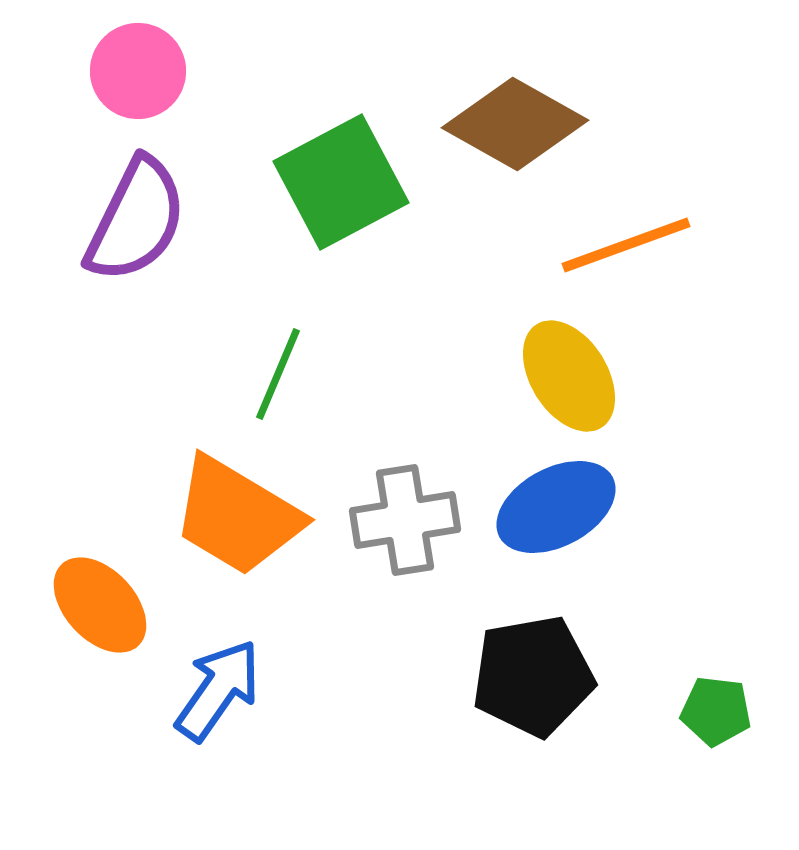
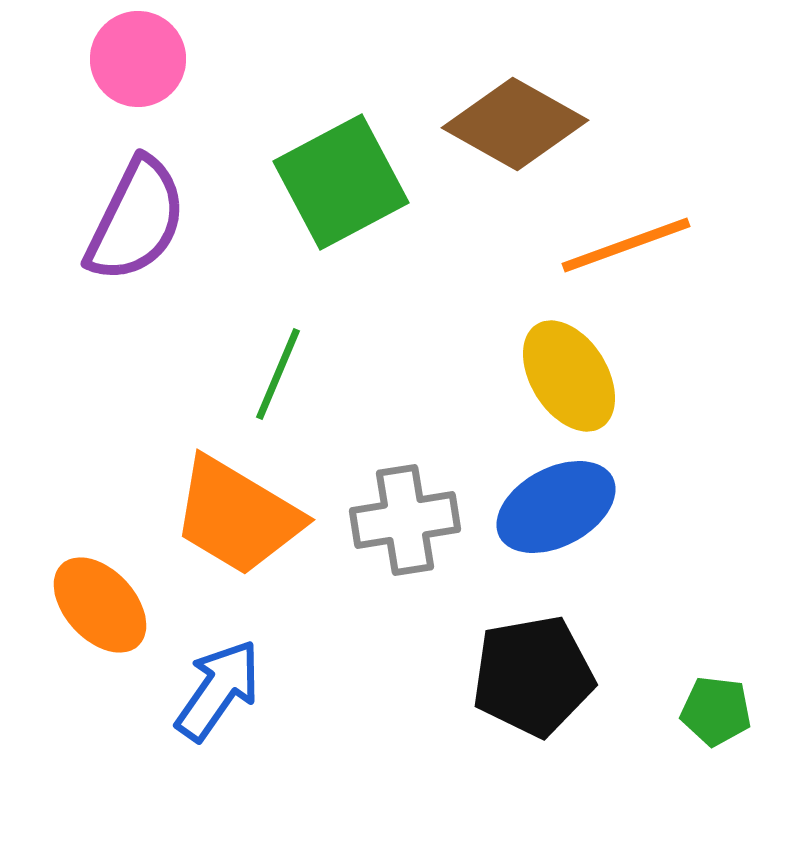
pink circle: moved 12 px up
